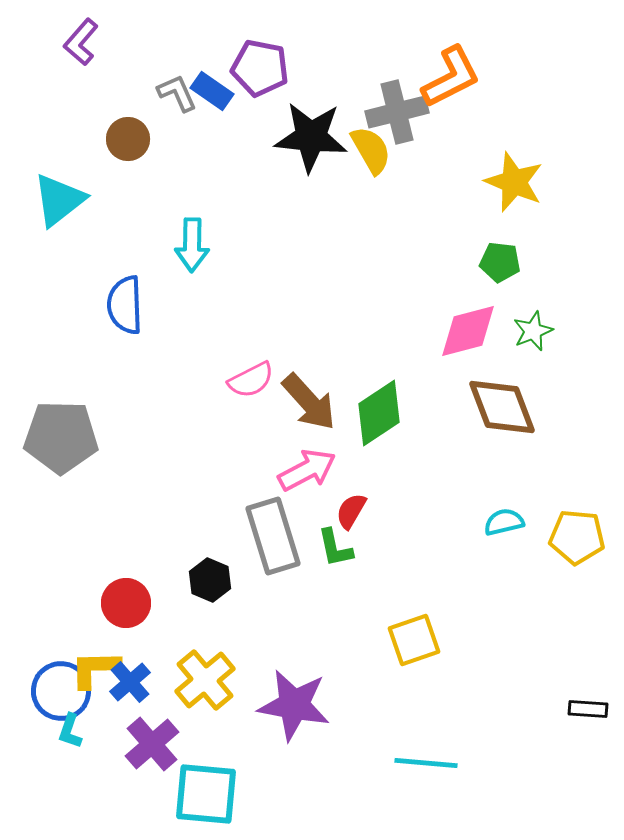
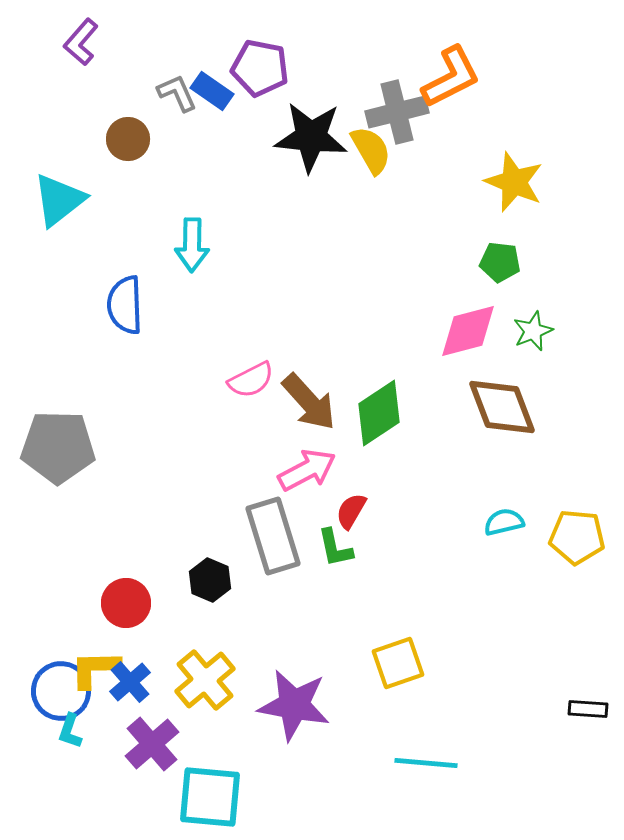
gray pentagon: moved 3 px left, 10 px down
yellow square: moved 16 px left, 23 px down
cyan square: moved 4 px right, 3 px down
